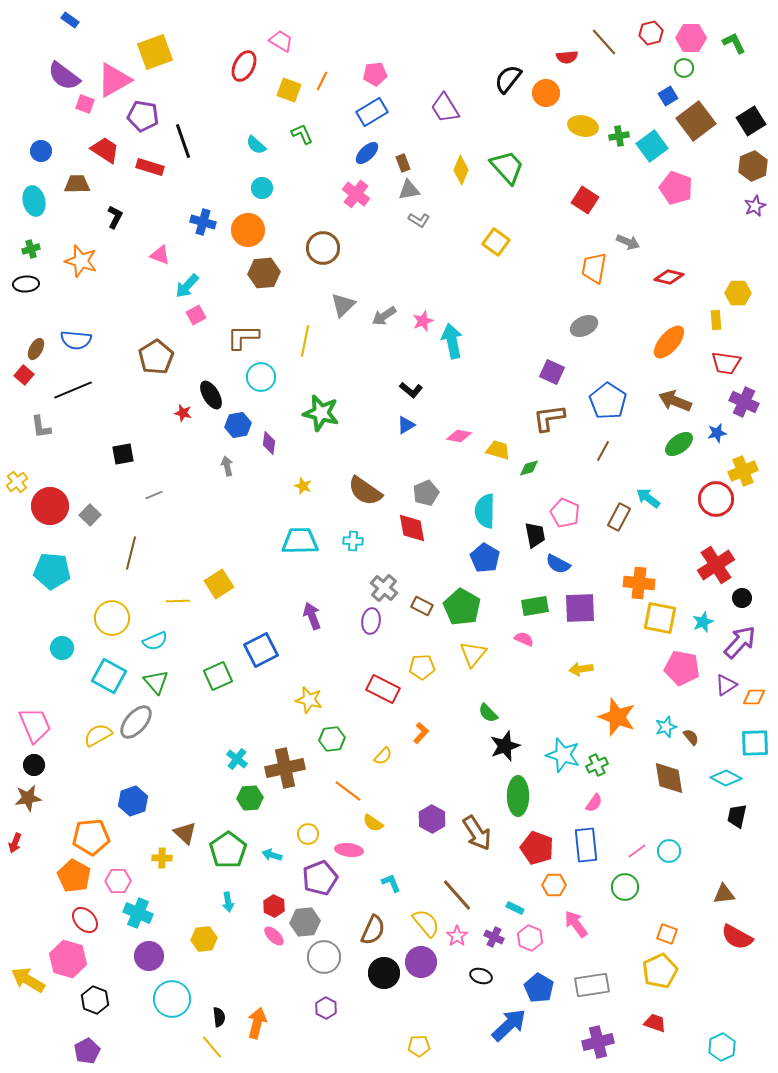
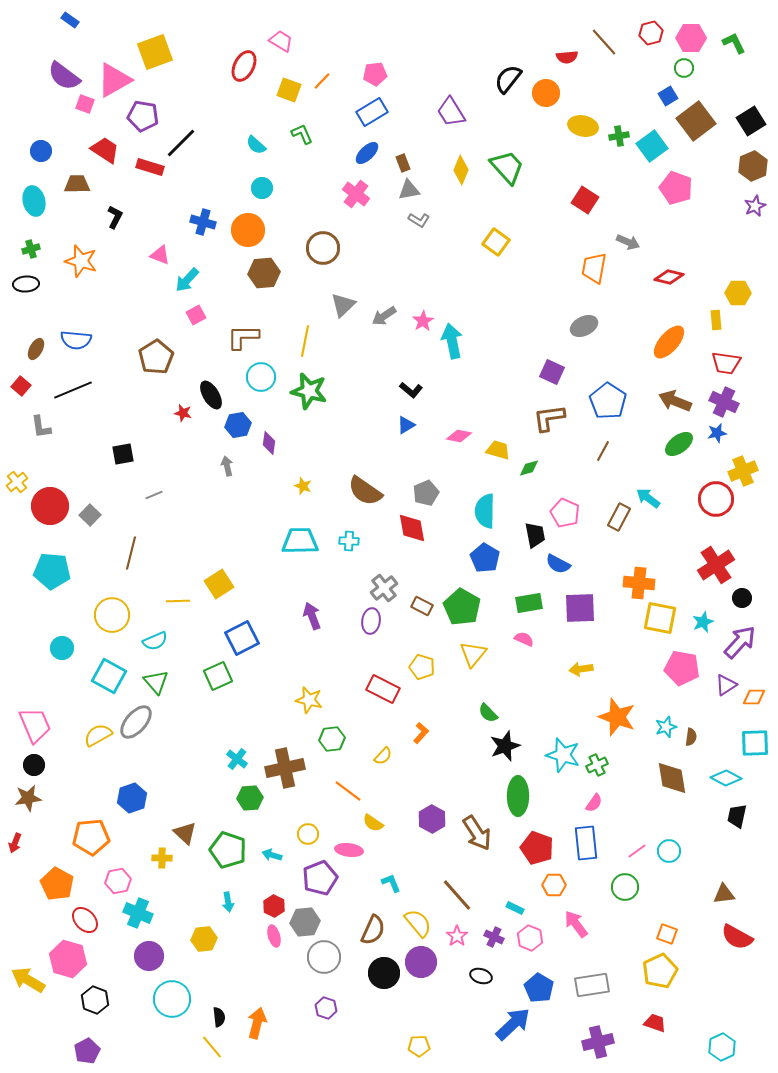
orange line at (322, 81): rotated 18 degrees clockwise
purple trapezoid at (445, 108): moved 6 px right, 4 px down
black line at (183, 141): moved 2 px left, 2 px down; rotated 64 degrees clockwise
cyan arrow at (187, 286): moved 6 px up
pink star at (423, 321): rotated 10 degrees counterclockwise
red square at (24, 375): moved 3 px left, 11 px down
purple cross at (744, 402): moved 20 px left
green star at (321, 413): moved 12 px left, 22 px up
cyan cross at (353, 541): moved 4 px left
gray cross at (384, 588): rotated 12 degrees clockwise
green rectangle at (535, 606): moved 6 px left, 3 px up
yellow circle at (112, 618): moved 3 px up
blue square at (261, 650): moved 19 px left, 12 px up
yellow pentagon at (422, 667): rotated 20 degrees clockwise
brown semicircle at (691, 737): rotated 48 degrees clockwise
brown diamond at (669, 778): moved 3 px right
blue hexagon at (133, 801): moved 1 px left, 3 px up
blue rectangle at (586, 845): moved 2 px up
green pentagon at (228, 850): rotated 18 degrees counterclockwise
orange pentagon at (74, 876): moved 17 px left, 8 px down
pink hexagon at (118, 881): rotated 10 degrees counterclockwise
yellow semicircle at (426, 923): moved 8 px left
pink ellipse at (274, 936): rotated 30 degrees clockwise
purple hexagon at (326, 1008): rotated 10 degrees counterclockwise
blue arrow at (509, 1025): moved 4 px right, 1 px up
